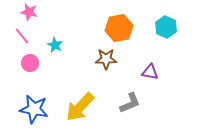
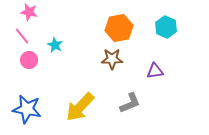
brown star: moved 6 px right
pink circle: moved 1 px left, 3 px up
purple triangle: moved 5 px right, 1 px up; rotated 18 degrees counterclockwise
blue star: moved 7 px left
